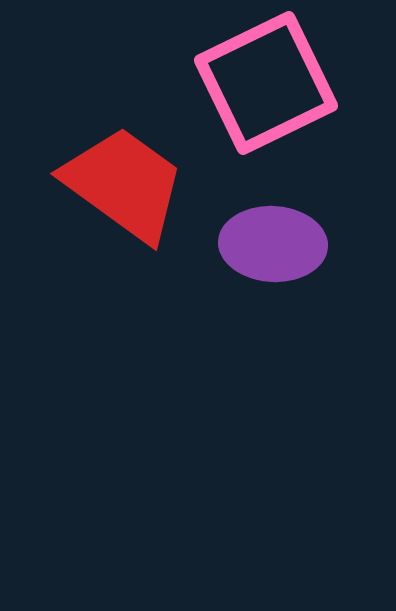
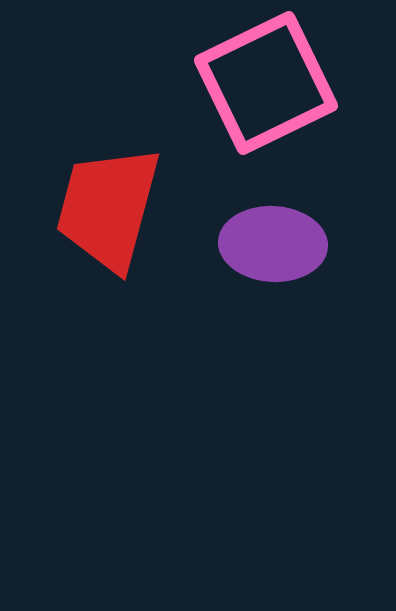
red trapezoid: moved 16 px left, 24 px down; rotated 111 degrees counterclockwise
